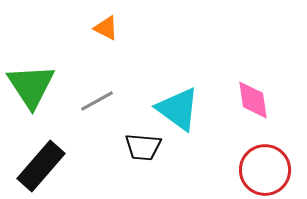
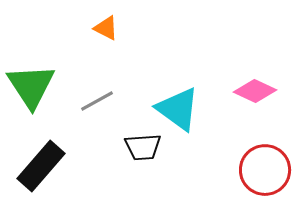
pink diamond: moved 2 px right, 9 px up; rotated 57 degrees counterclockwise
black trapezoid: rotated 9 degrees counterclockwise
